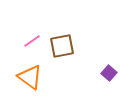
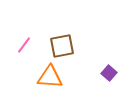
pink line: moved 8 px left, 4 px down; rotated 18 degrees counterclockwise
orange triangle: moved 20 px right; rotated 32 degrees counterclockwise
